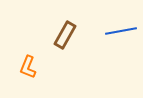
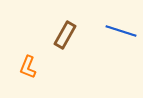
blue line: rotated 28 degrees clockwise
